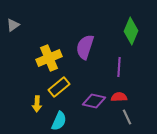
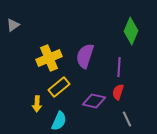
purple semicircle: moved 9 px down
red semicircle: moved 1 px left, 5 px up; rotated 70 degrees counterclockwise
gray line: moved 2 px down
